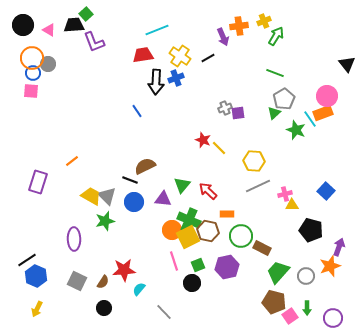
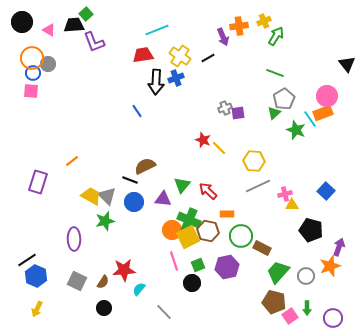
black circle at (23, 25): moved 1 px left, 3 px up
